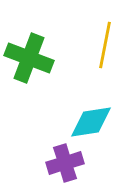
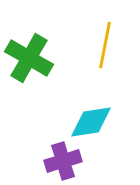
green cross: rotated 9 degrees clockwise
purple cross: moved 2 px left, 2 px up
